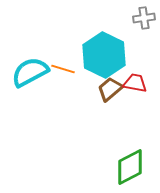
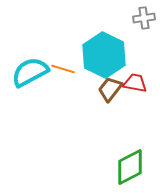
brown trapezoid: rotated 12 degrees counterclockwise
